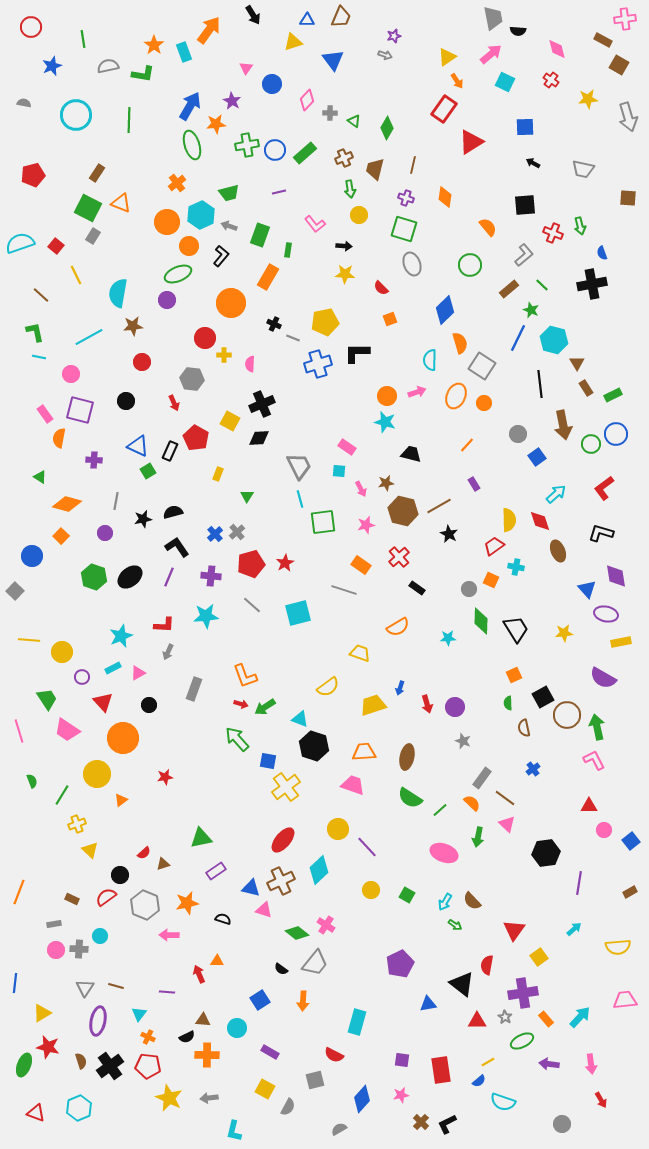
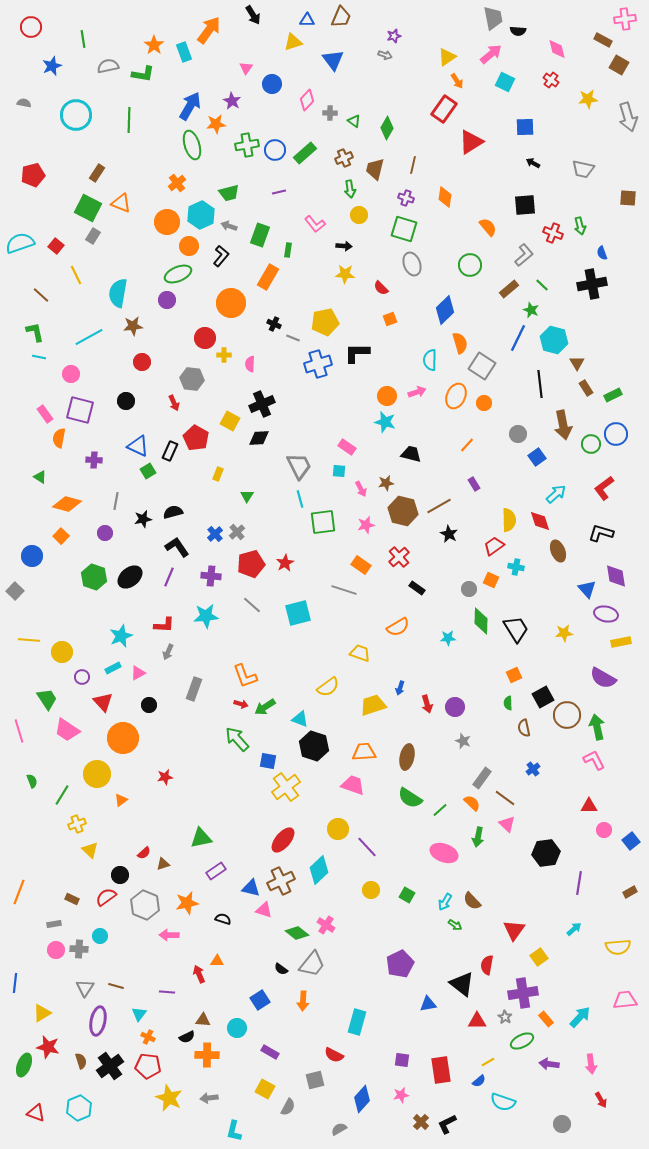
gray trapezoid at (315, 963): moved 3 px left, 1 px down
